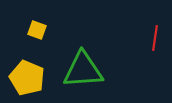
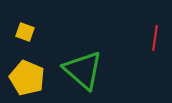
yellow square: moved 12 px left, 2 px down
green triangle: rotated 45 degrees clockwise
